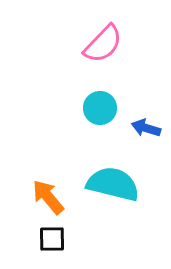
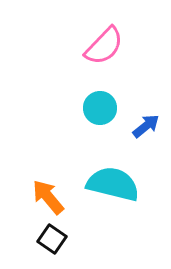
pink semicircle: moved 1 px right, 2 px down
blue arrow: moved 2 px up; rotated 124 degrees clockwise
black square: rotated 36 degrees clockwise
